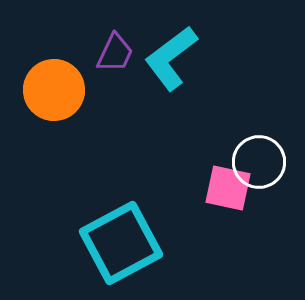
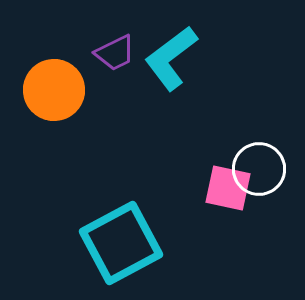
purple trapezoid: rotated 39 degrees clockwise
white circle: moved 7 px down
